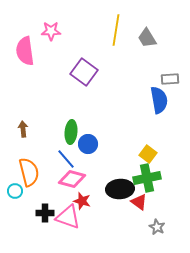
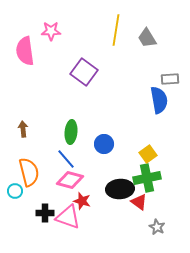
blue circle: moved 16 px right
yellow square: rotated 18 degrees clockwise
pink diamond: moved 2 px left, 1 px down
